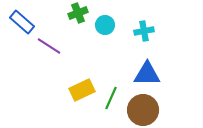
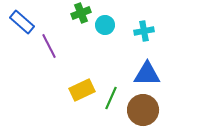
green cross: moved 3 px right
purple line: rotated 30 degrees clockwise
